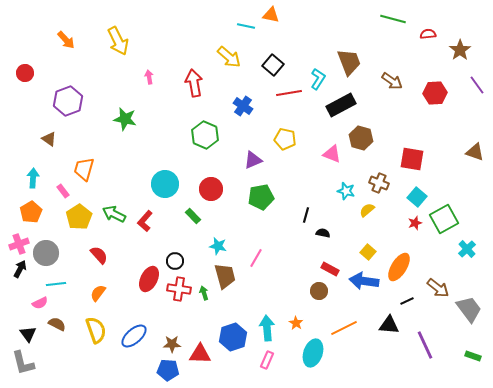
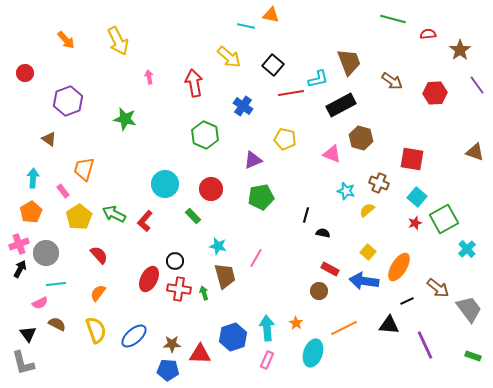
cyan L-shape at (318, 79): rotated 45 degrees clockwise
red line at (289, 93): moved 2 px right
